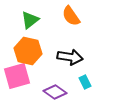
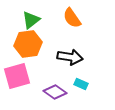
orange semicircle: moved 1 px right, 2 px down
green triangle: moved 1 px right
orange hexagon: moved 7 px up; rotated 20 degrees counterclockwise
cyan rectangle: moved 4 px left, 2 px down; rotated 40 degrees counterclockwise
